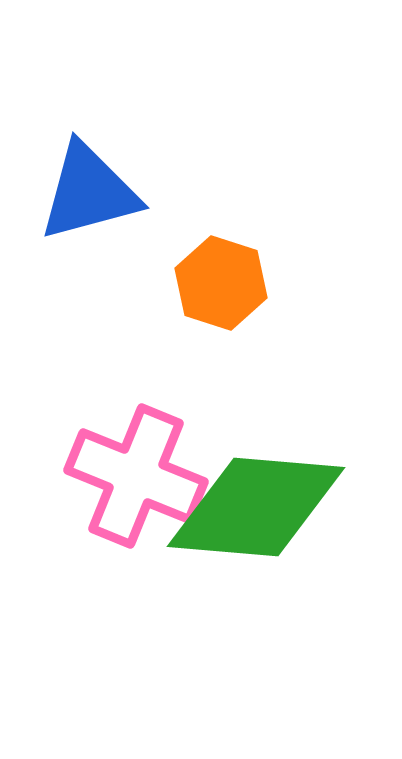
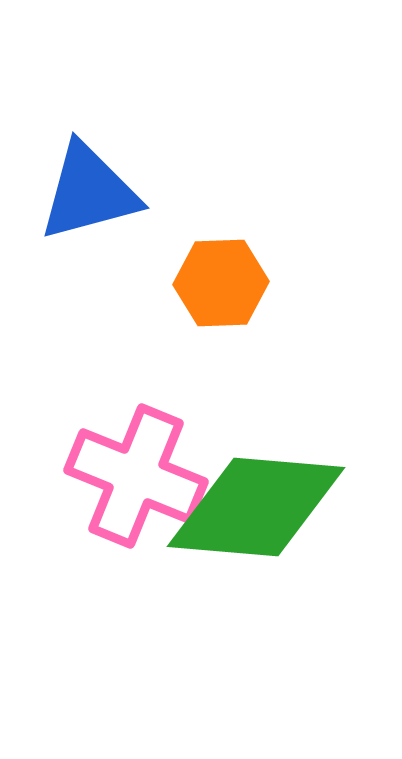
orange hexagon: rotated 20 degrees counterclockwise
